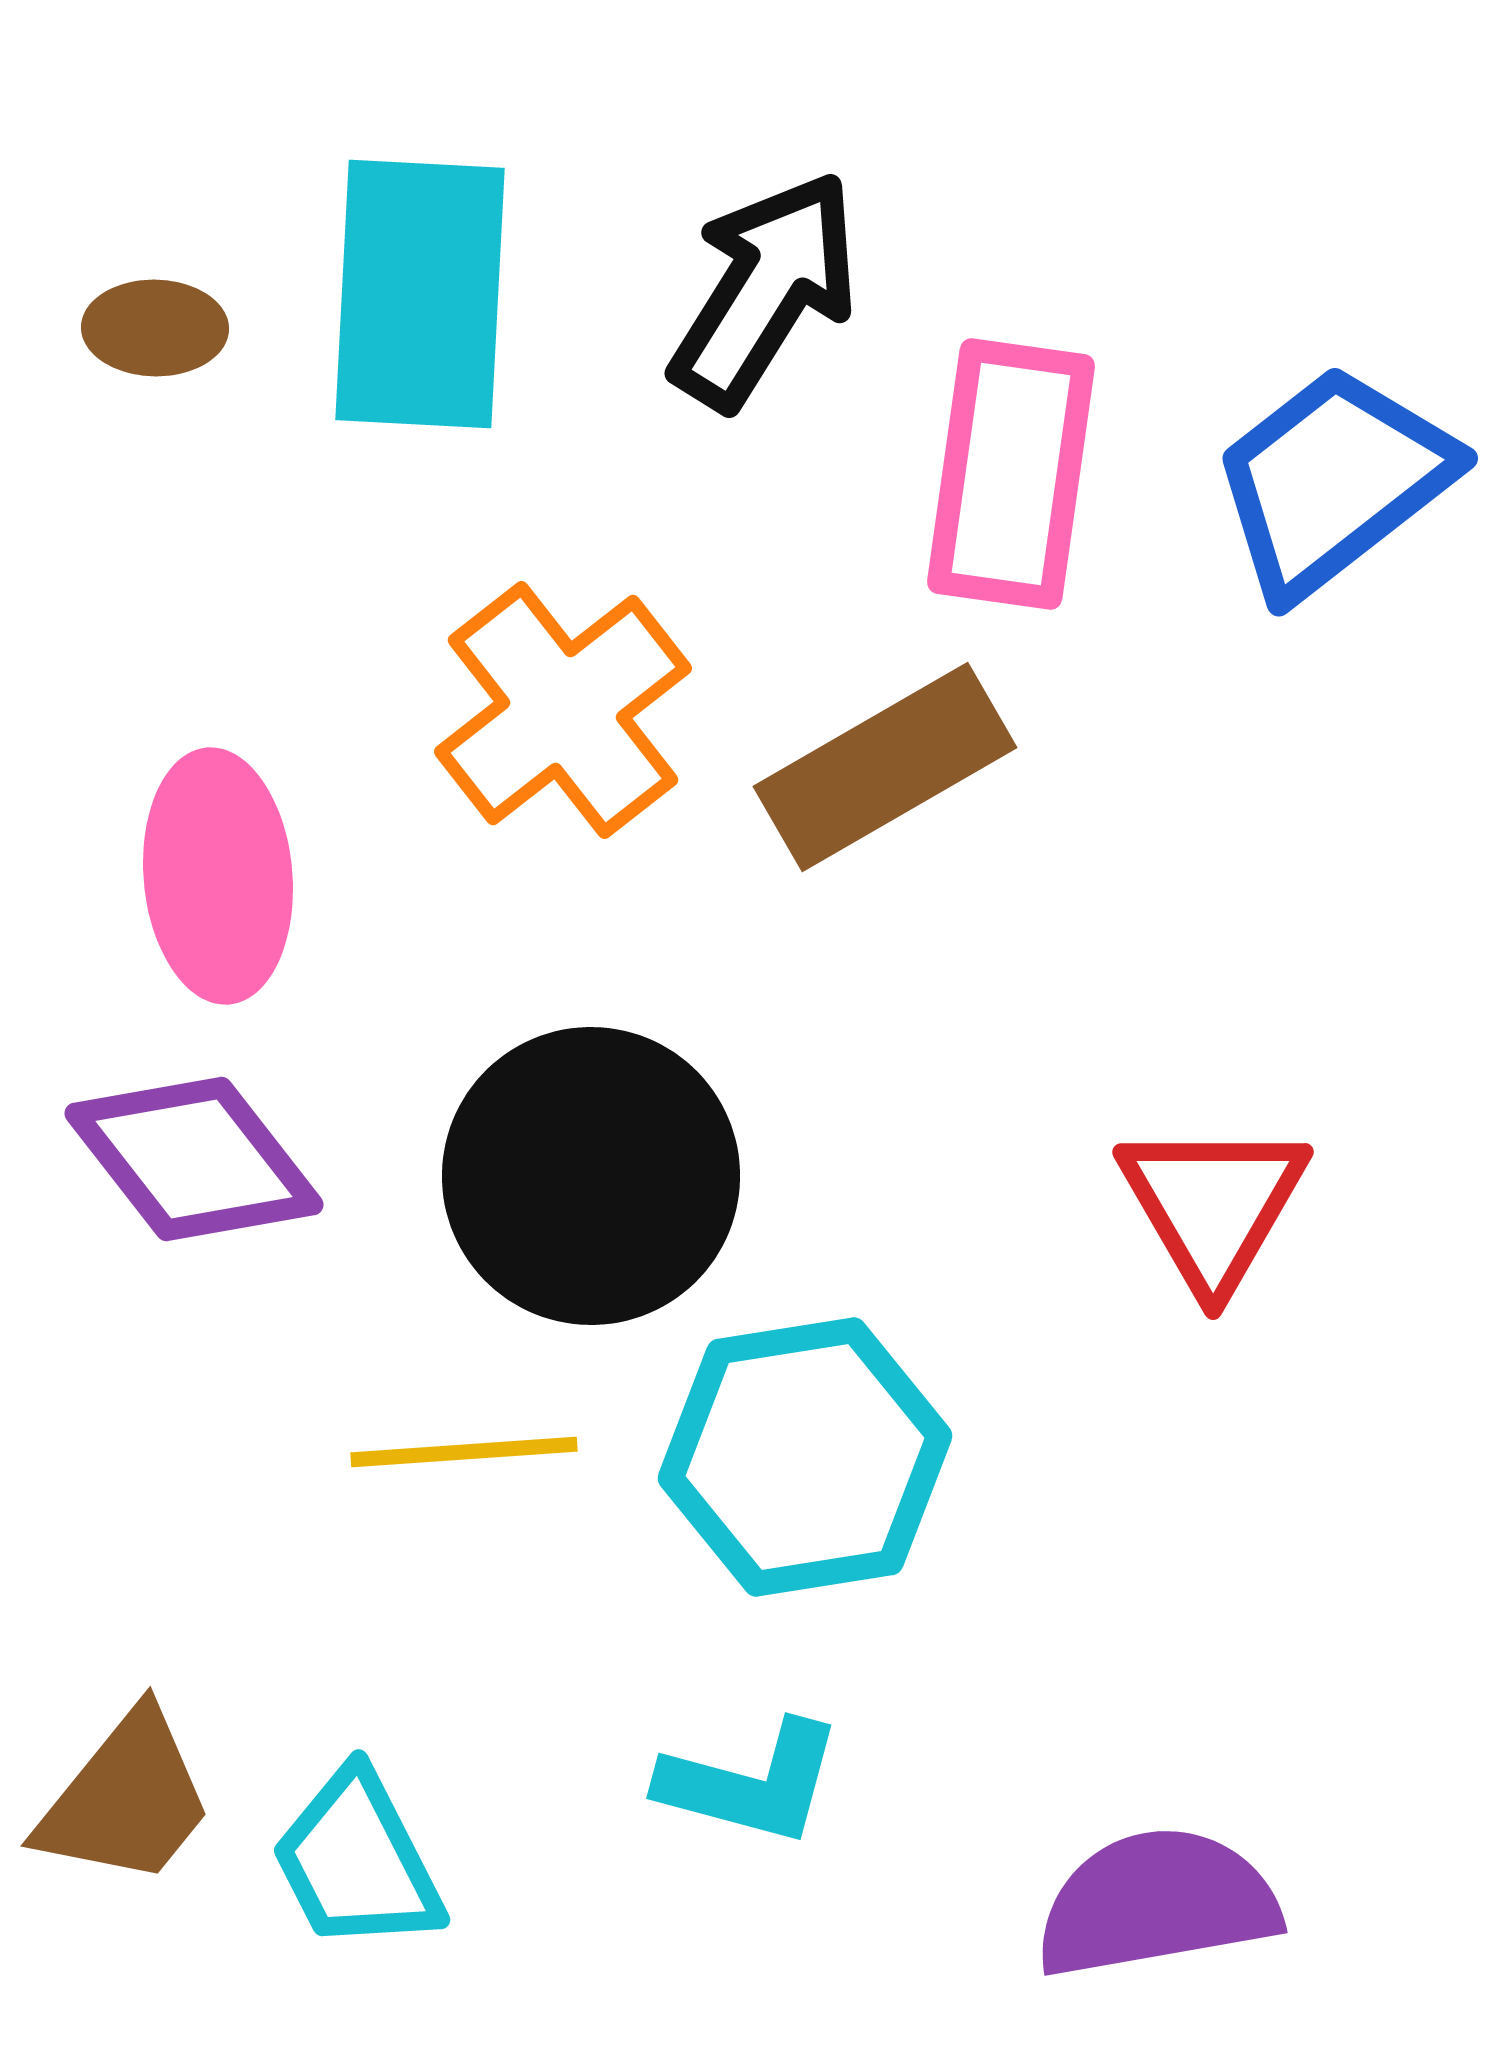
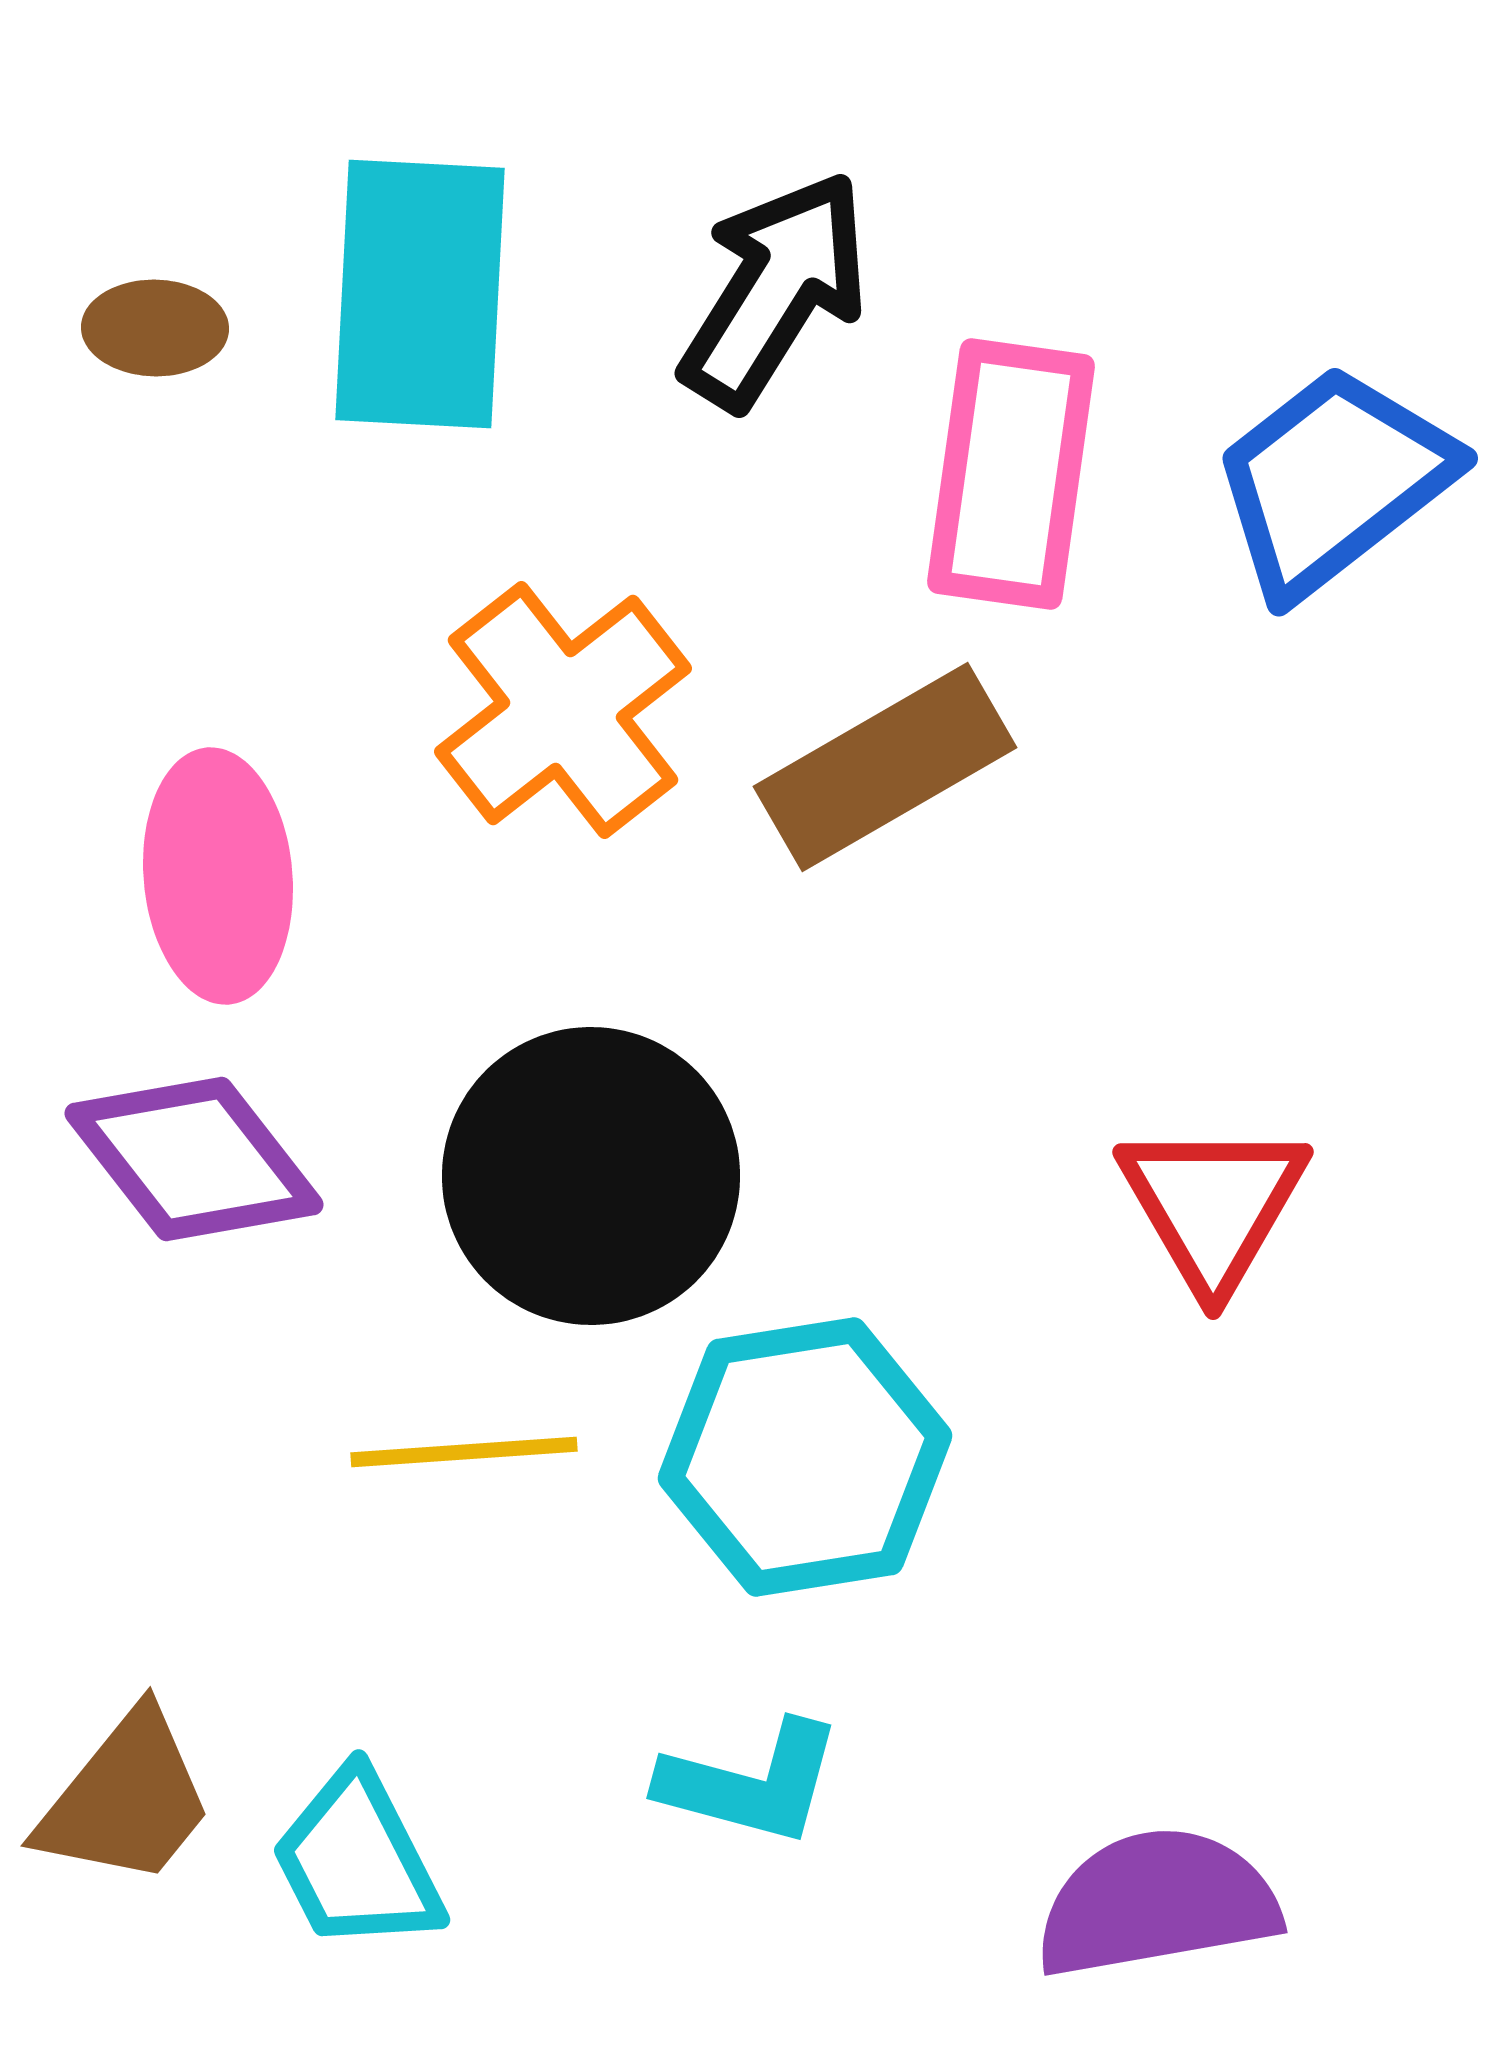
black arrow: moved 10 px right
